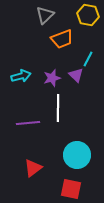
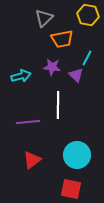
gray triangle: moved 1 px left, 3 px down
orange trapezoid: rotated 10 degrees clockwise
cyan line: moved 1 px left, 1 px up
purple star: moved 11 px up; rotated 24 degrees clockwise
white line: moved 3 px up
purple line: moved 1 px up
red triangle: moved 1 px left, 8 px up
